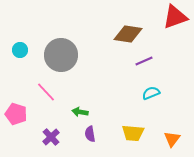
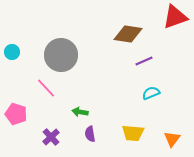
cyan circle: moved 8 px left, 2 px down
pink line: moved 4 px up
